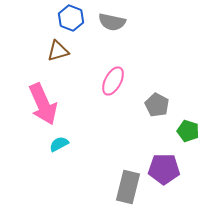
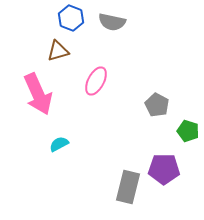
pink ellipse: moved 17 px left
pink arrow: moved 5 px left, 10 px up
